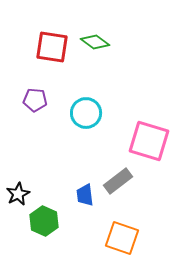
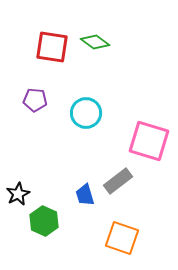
blue trapezoid: rotated 10 degrees counterclockwise
